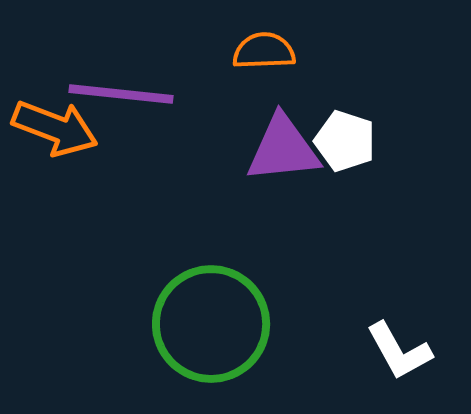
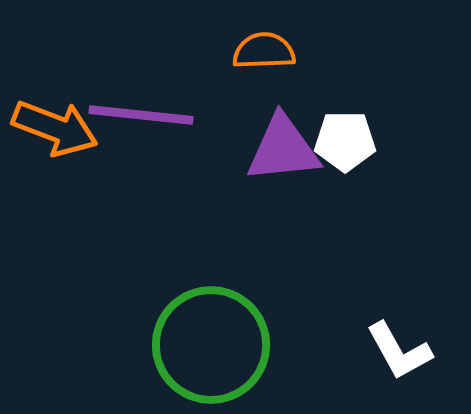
purple line: moved 20 px right, 21 px down
white pentagon: rotated 18 degrees counterclockwise
green circle: moved 21 px down
